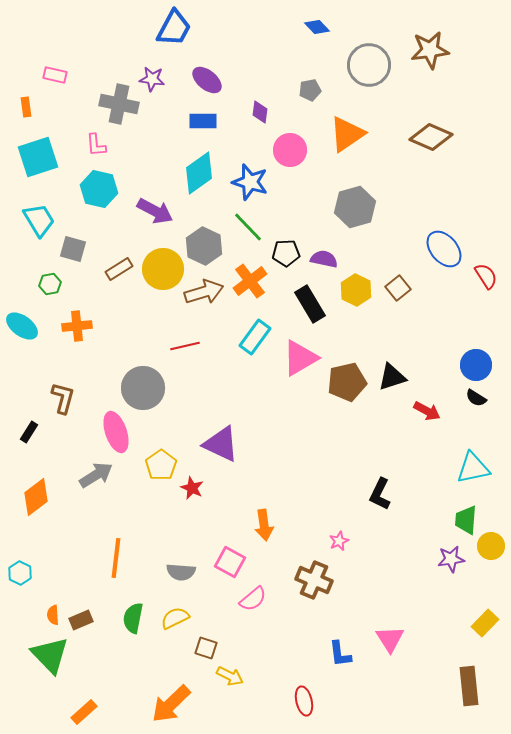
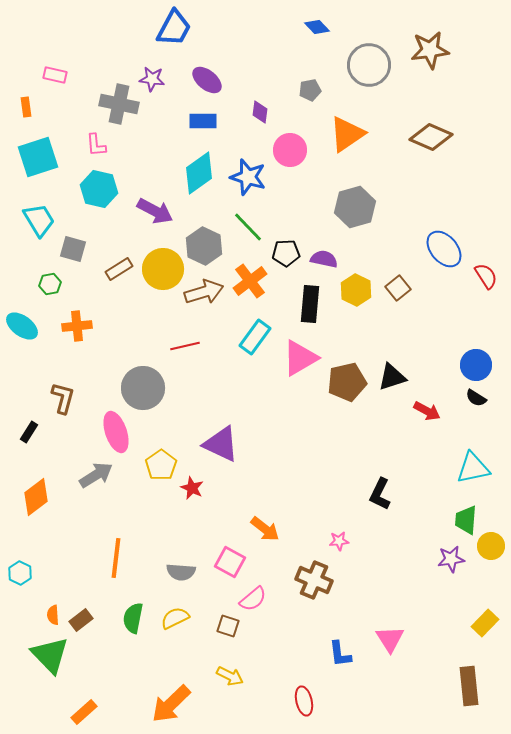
blue star at (250, 182): moved 2 px left, 5 px up
black rectangle at (310, 304): rotated 36 degrees clockwise
orange arrow at (264, 525): moved 1 px right, 4 px down; rotated 44 degrees counterclockwise
pink star at (339, 541): rotated 18 degrees clockwise
brown rectangle at (81, 620): rotated 15 degrees counterclockwise
brown square at (206, 648): moved 22 px right, 22 px up
